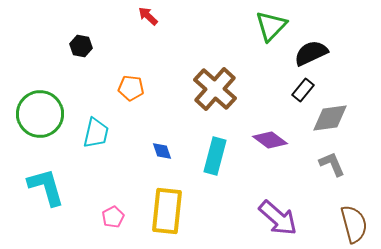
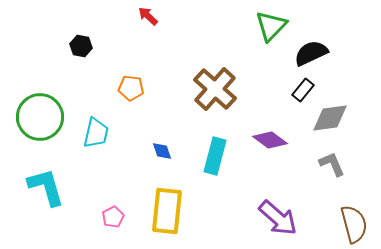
green circle: moved 3 px down
